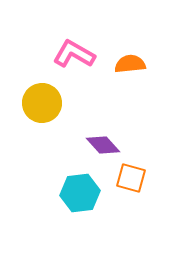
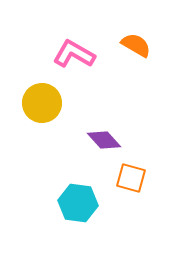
orange semicircle: moved 6 px right, 19 px up; rotated 36 degrees clockwise
purple diamond: moved 1 px right, 5 px up
cyan hexagon: moved 2 px left, 10 px down; rotated 15 degrees clockwise
